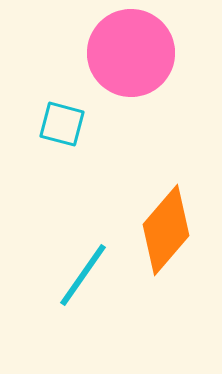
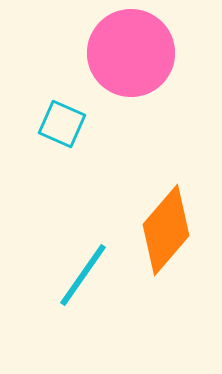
cyan square: rotated 9 degrees clockwise
